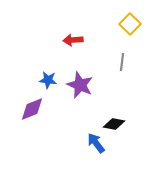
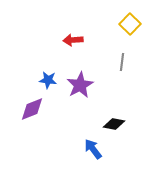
purple star: rotated 20 degrees clockwise
blue arrow: moved 3 px left, 6 px down
